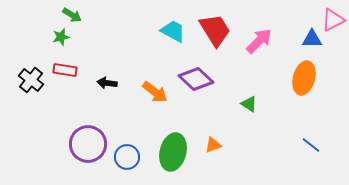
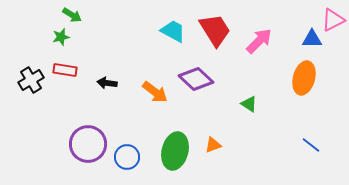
black cross: rotated 20 degrees clockwise
green ellipse: moved 2 px right, 1 px up
